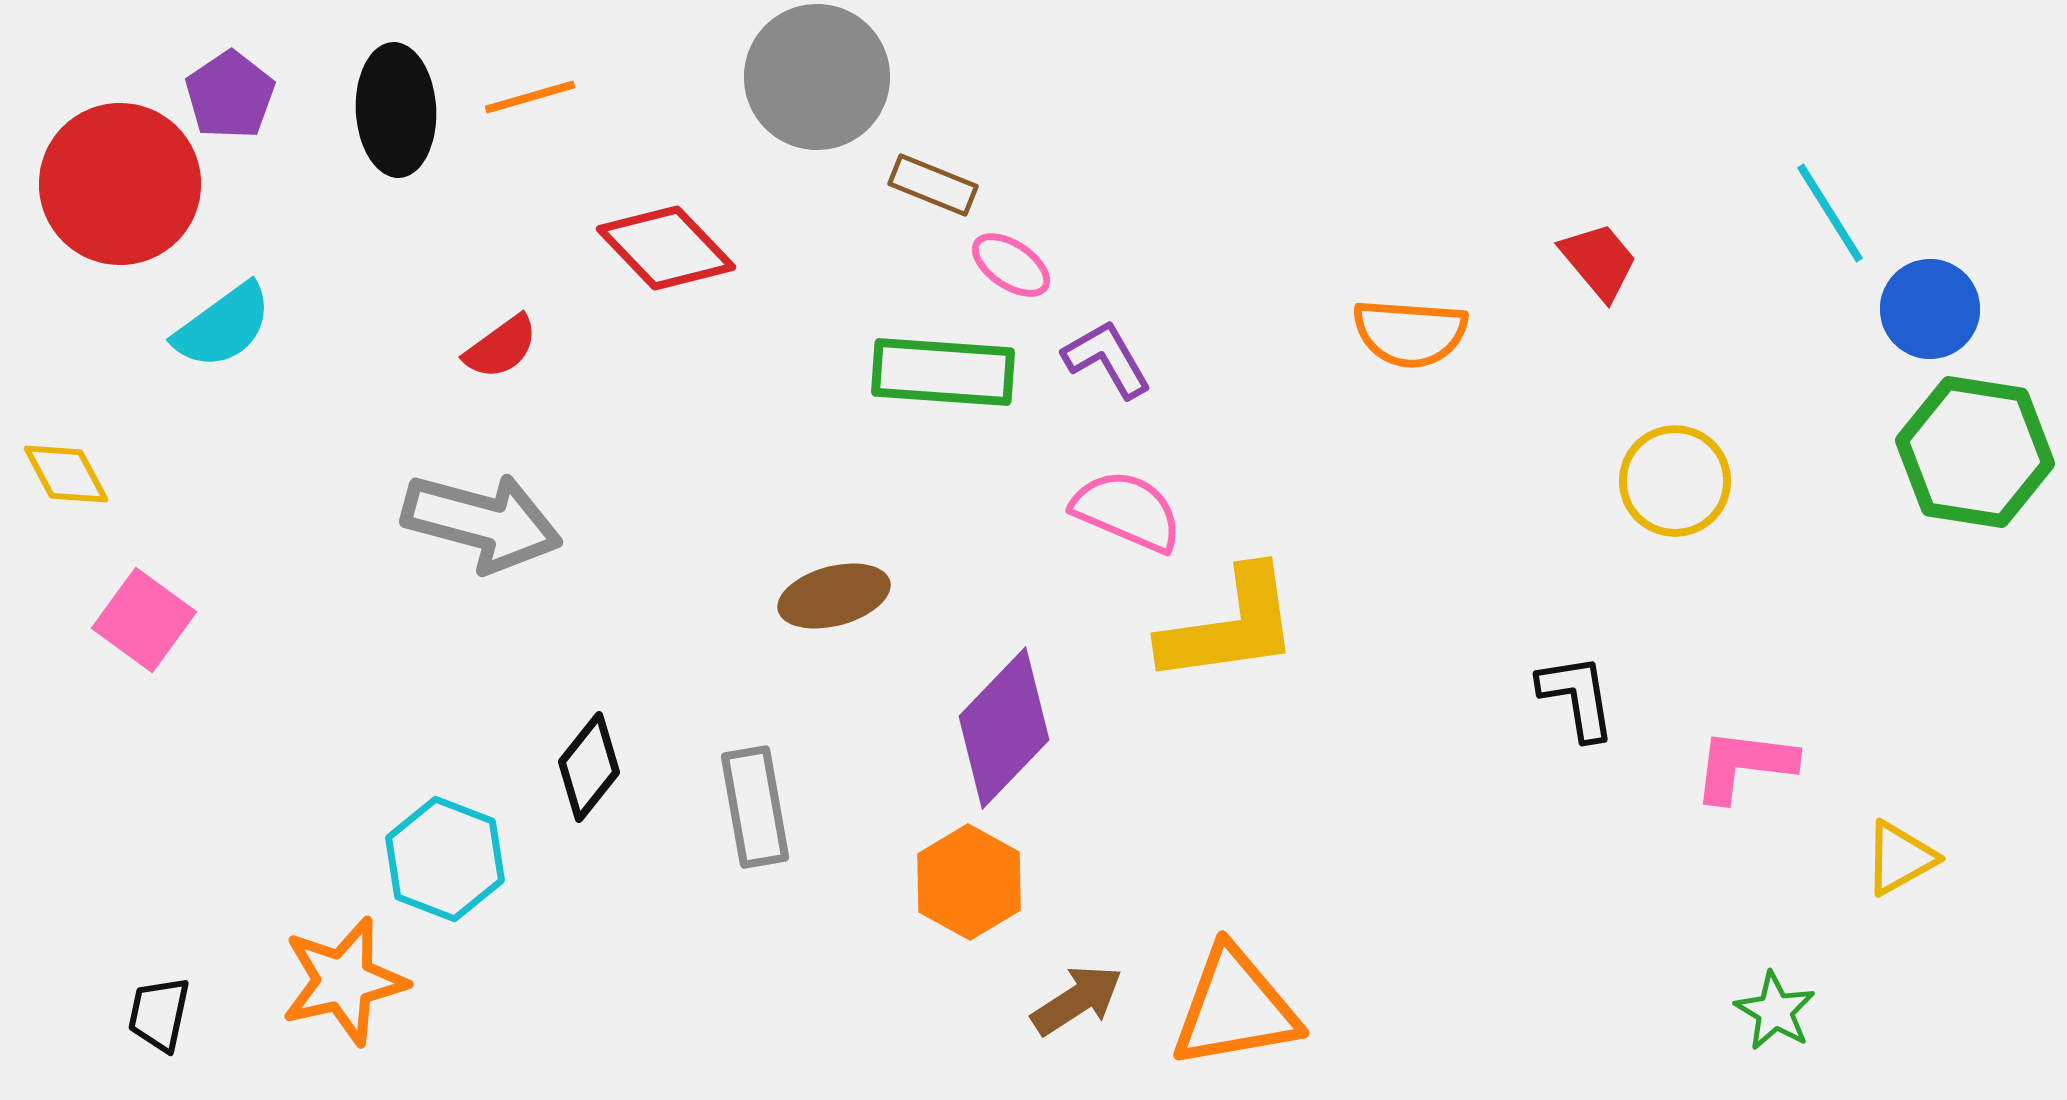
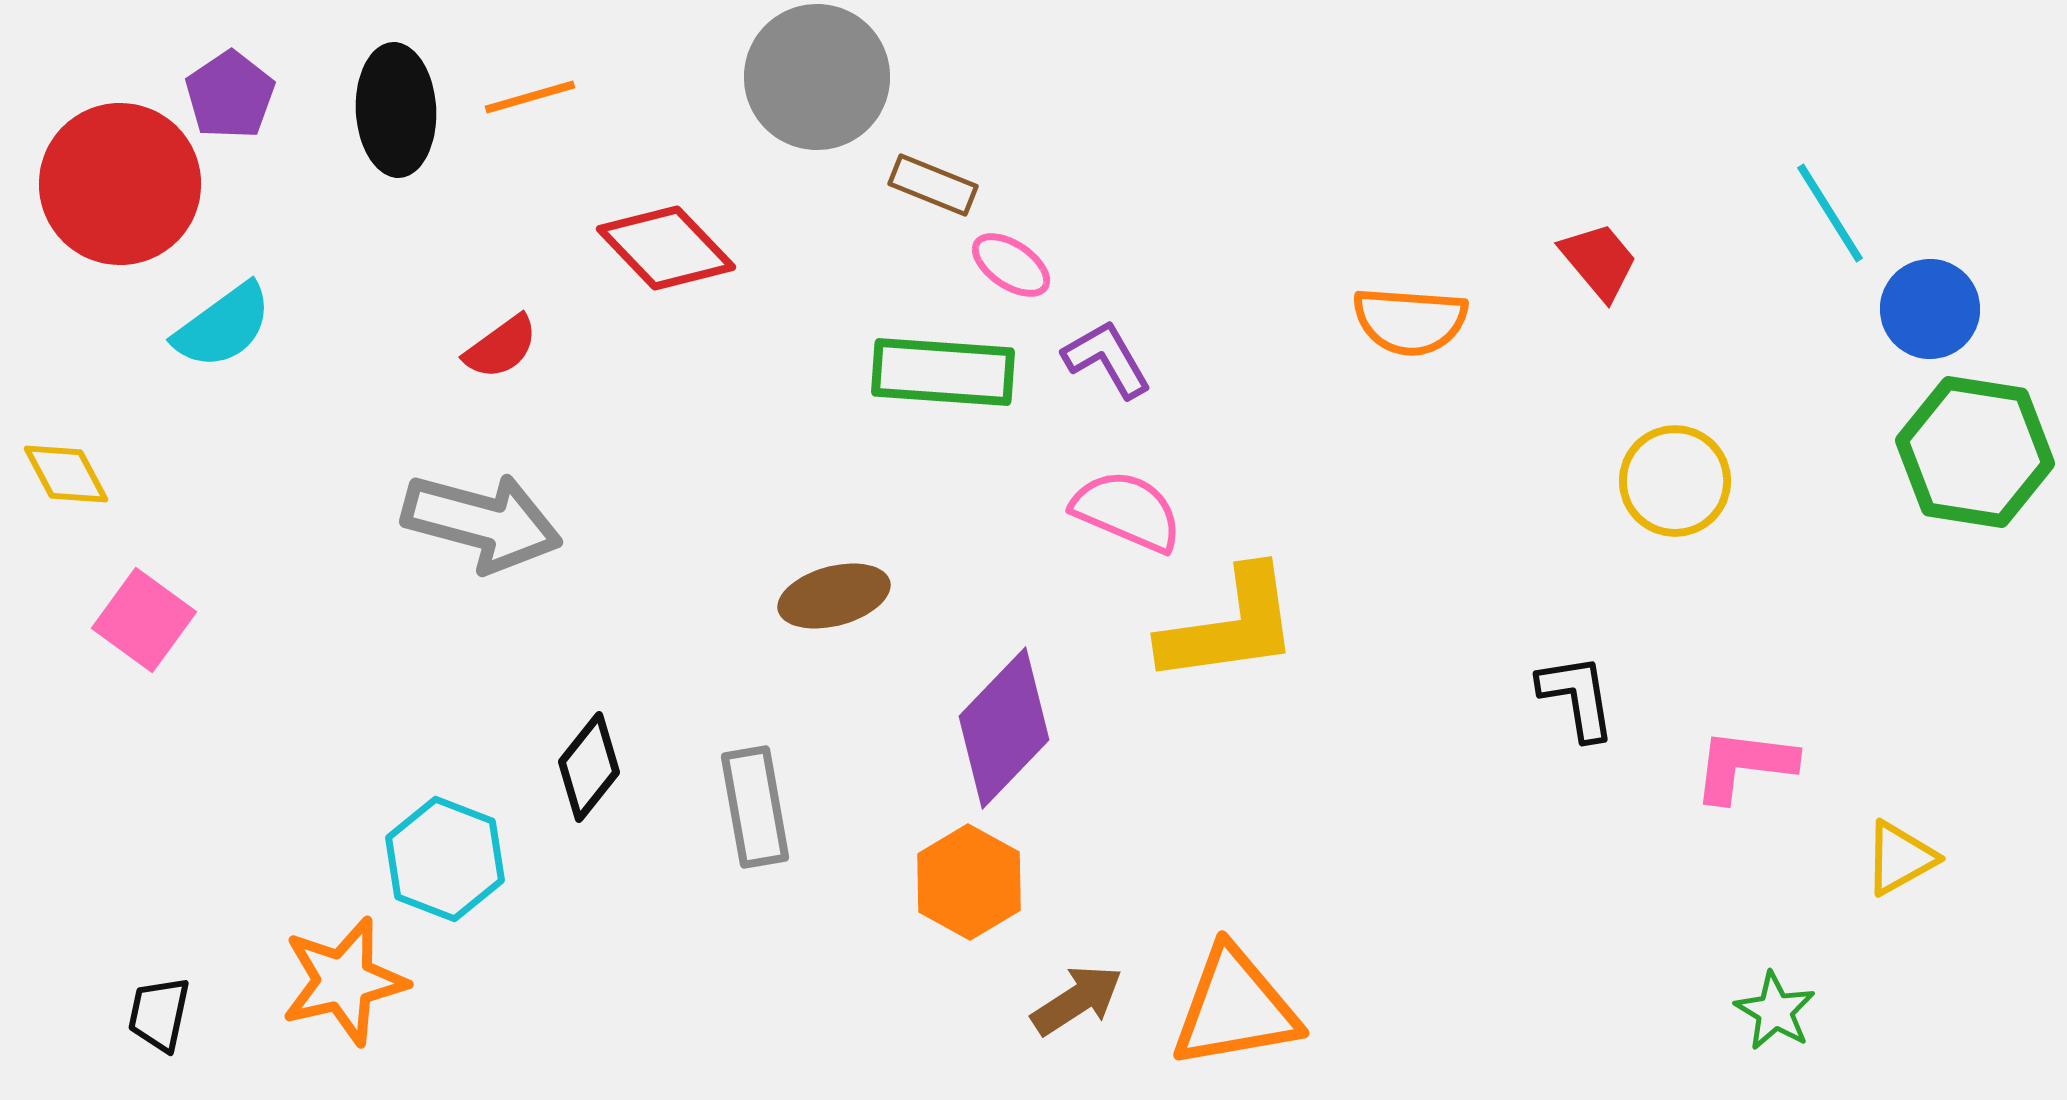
orange semicircle: moved 12 px up
